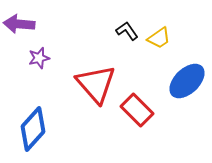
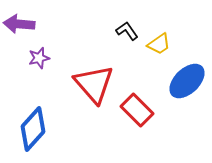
yellow trapezoid: moved 6 px down
red triangle: moved 2 px left
